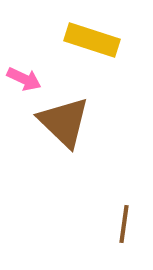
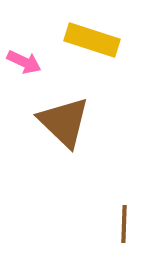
pink arrow: moved 17 px up
brown line: rotated 6 degrees counterclockwise
